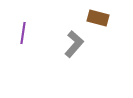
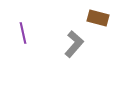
purple line: rotated 20 degrees counterclockwise
